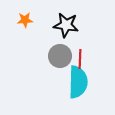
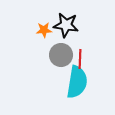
orange star: moved 19 px right, 10 px down
gray circle: moved 1 px right, 1 px up
cyan semicircle: moved 1 px left; rotated 8 degrees clockwise
